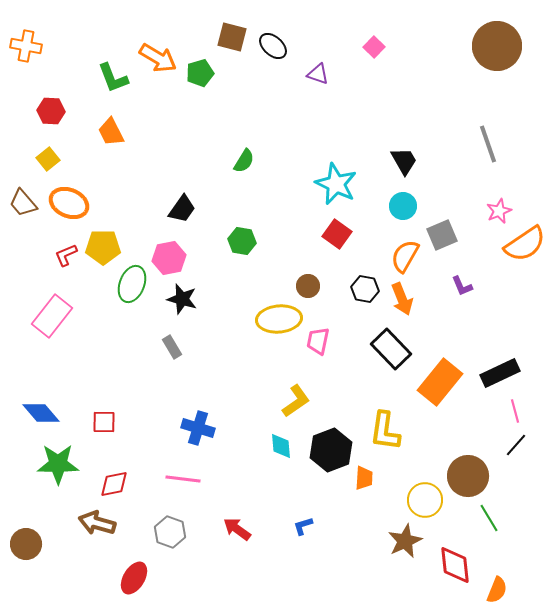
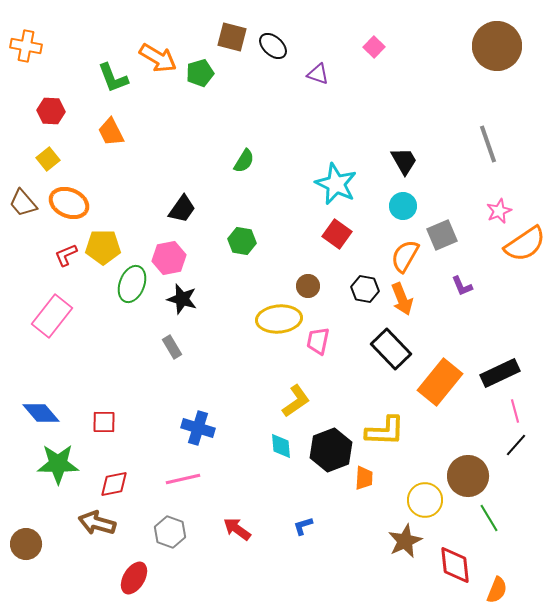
yellow L-shape at (385, 431): rotated 96 degrees counterclockwise
pink line at (183, 479): rotated 20 degrees counterclockwise
